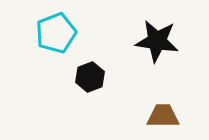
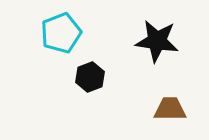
cyan pentagon: moved 5 px right
brown trapezoid: moved 7 px right, 7 px up
